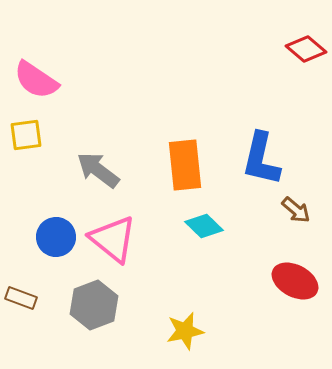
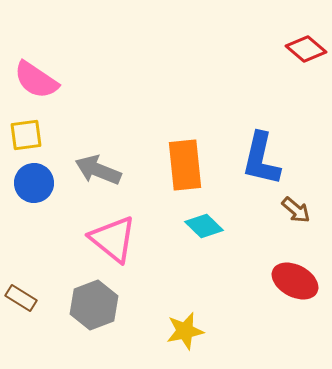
gray arrow: rotated 15 degrees counterclockwise
blue circle: moved 22 px left, 54 px up
brown rectangle: rotated 12 degrees clockwise
